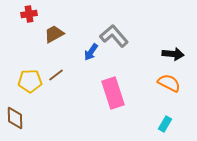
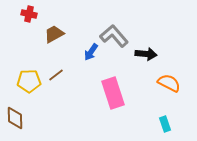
red cross: rotated 21 degrees clockwise
black arrow: moved 27 px left
yellow pentagon: moved 1 px left
cyan rectangle: rotated 49 degrees counterclockwise
